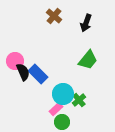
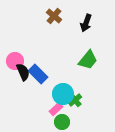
green cross: moved 4 px left
